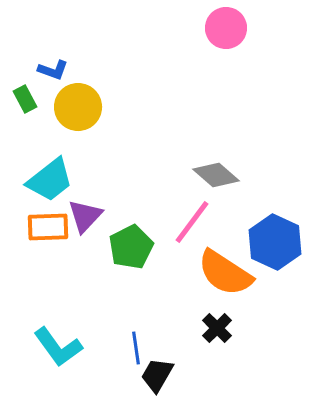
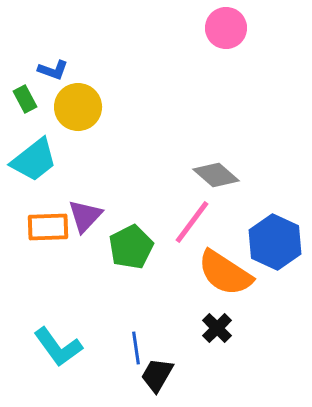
cyan trapezoid: moved 16 px left, 20 px up
